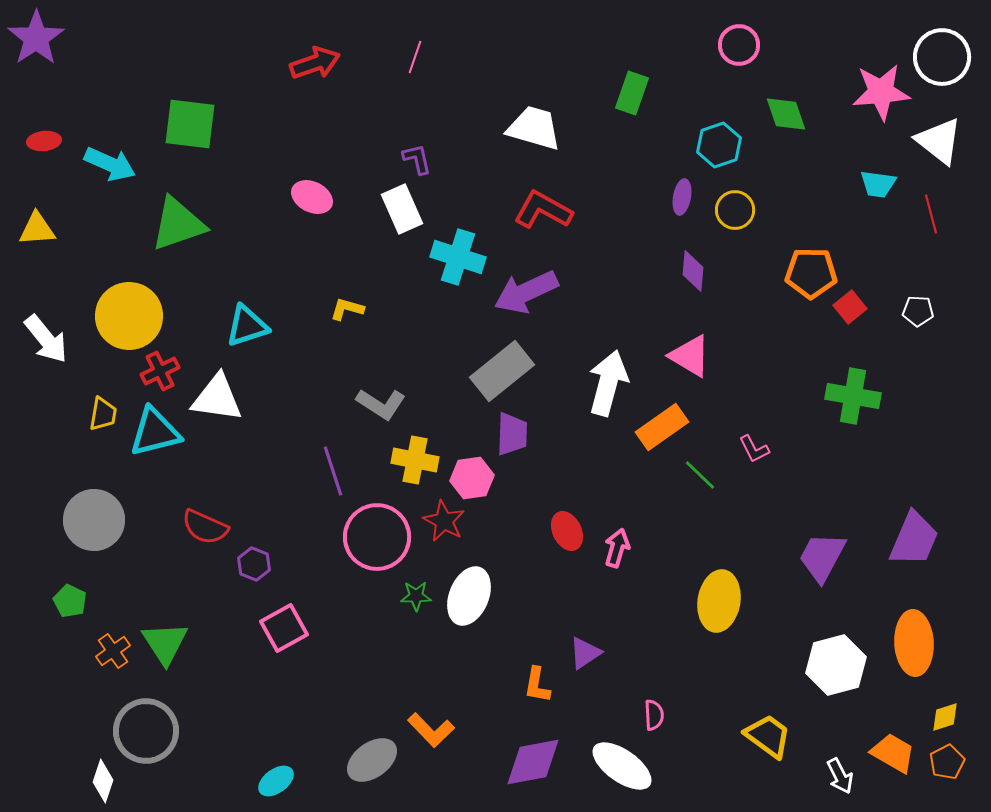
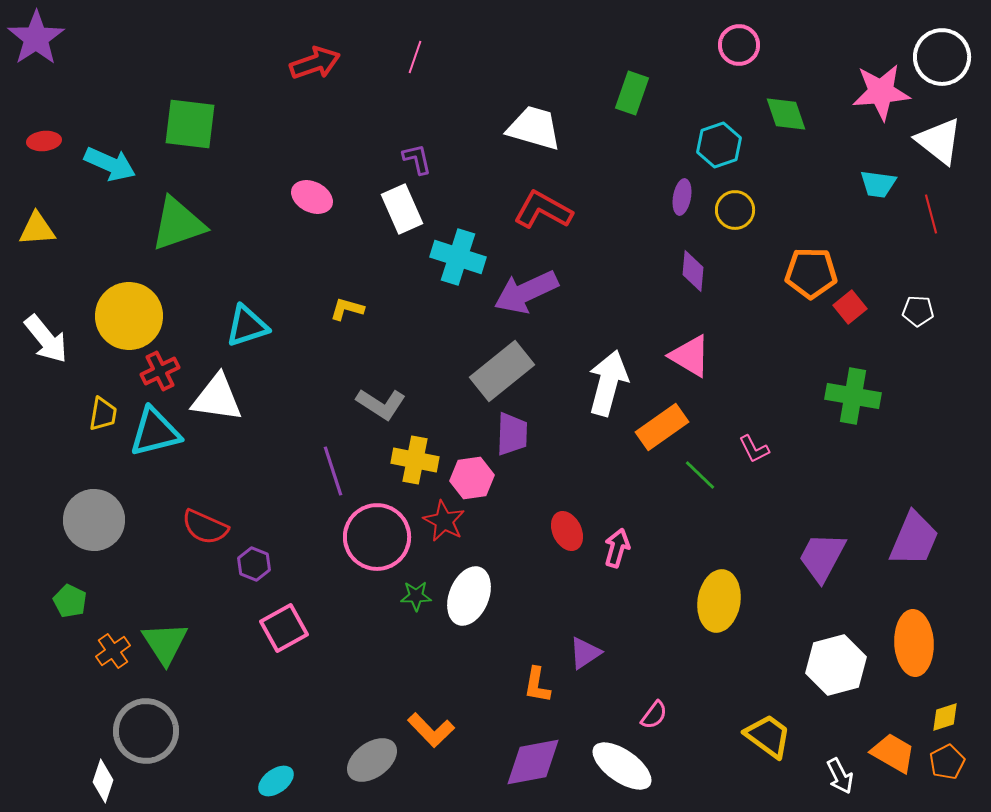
pink semicircle at (654, 715): rotated 40 degrees clockwise
